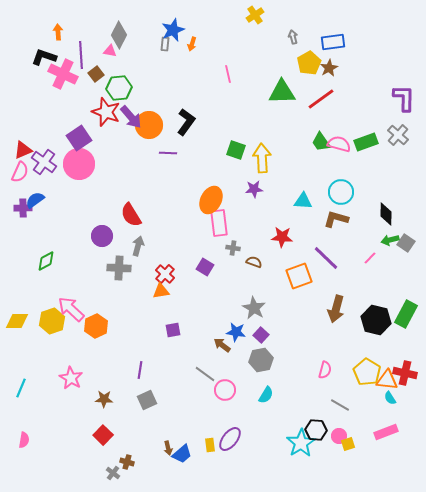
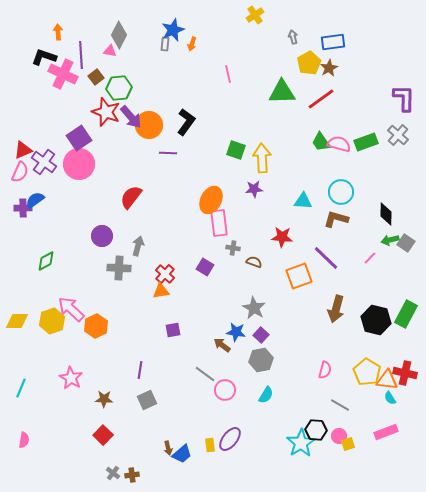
brown square at (96, 74): moved 3 px down
red semicircle at (131, 215): moved 18 px up; rotated 70 degrees clockwise
brown cross at (127, 462): moved 5 px right, 13 px down; rotated 24 degrees counterclockwise
